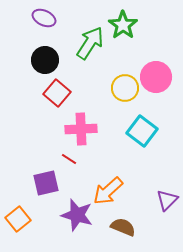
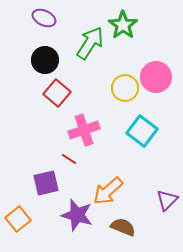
pink cross: moved 3 px right, 1 px down; rotated 16 degrees counterclockwise
